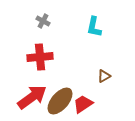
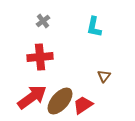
gray cross: rotated 24 degrees clockwise
brown triangle: rotated 24 degrees counterclockwise
red trapezoid: moved 1 px down
